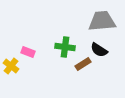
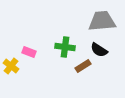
pink rectangle: moved 1 px right
brown rectangle: moved 2 px down
